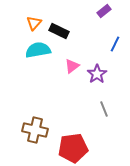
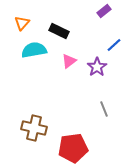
orange triangle: moved 12 px left
blue line: moved 1 px left, 1 px down; rotated 21 degrees clockwise
cyan semicircle: moved 4 px left
pink triangle: moved 3 px left, 5 px up
purple star: moved 7 px up
brown cross: moved 1 px left, 2 px up
